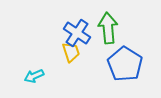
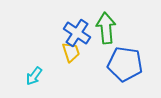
green arrow: moved 2 px left
blue pentagon: rotated 24 degrees counterclockwise
cyan arrow: rotated 30 degrees counterclockwise
